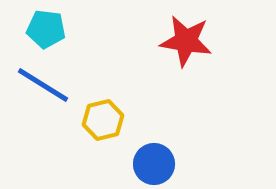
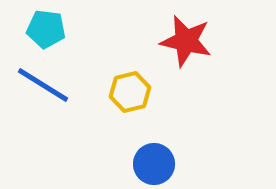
red star: rotated 4 degrees clockwise
yellow hexagon: moved 27 px right, 28 px up
